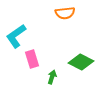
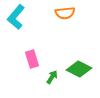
cyan L-shape: moved 19 px up; rotated 15 degrees counterclockwise
green diamond: moved 2 px left, 7 px down
green arrow: rotated 16 degrees clockwise
